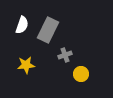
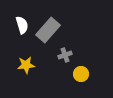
white semicircle: rotated 36 degrees counterclockwise
gray rectangle: rotated 15 degrees clockwise
